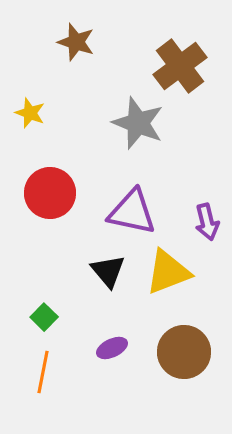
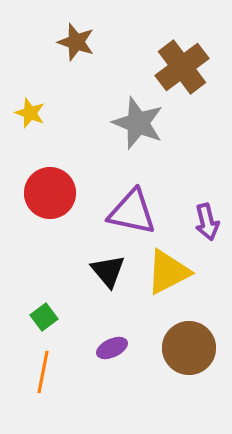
brown cross: moved 2 px right, 1 px down
yellow triangle: rotated 6 degrees counterclockwise
green square: rotated 8 degrees clockwise
brown circle: moved 5 px right, 4 px up
